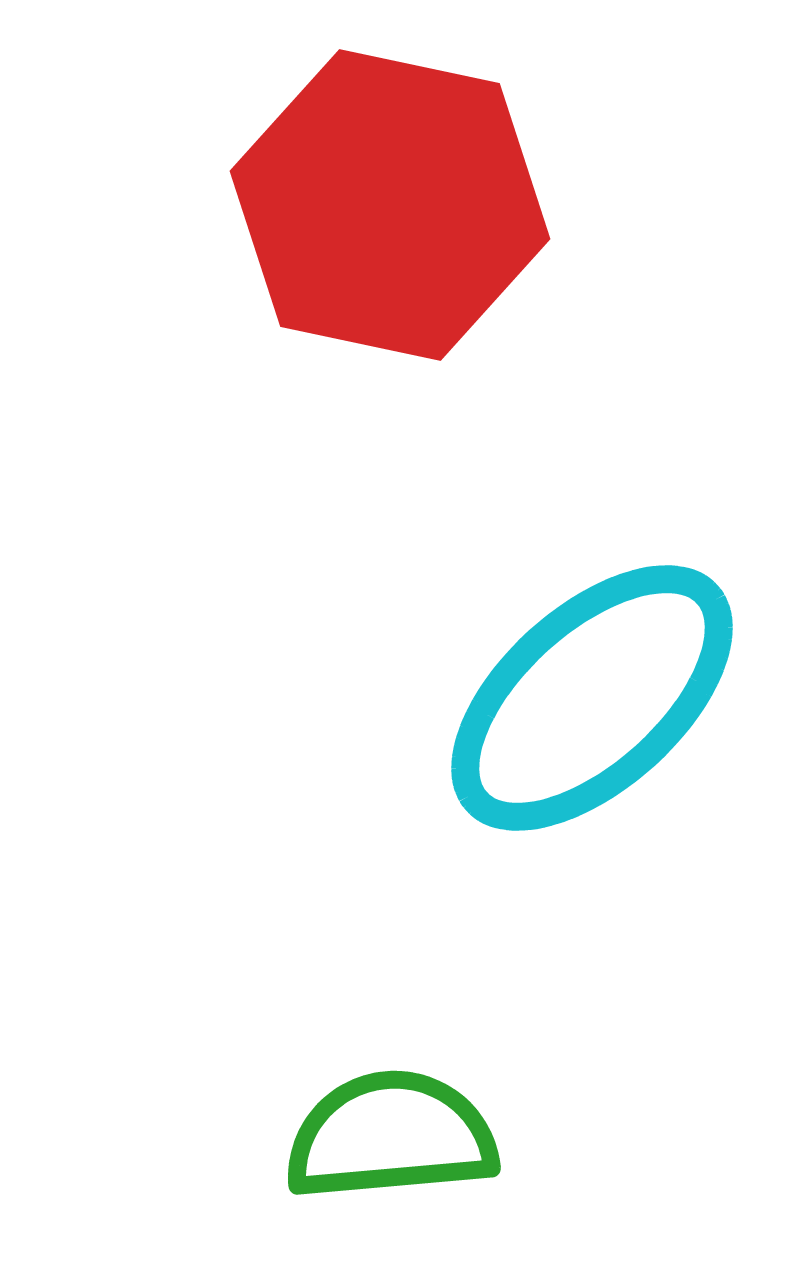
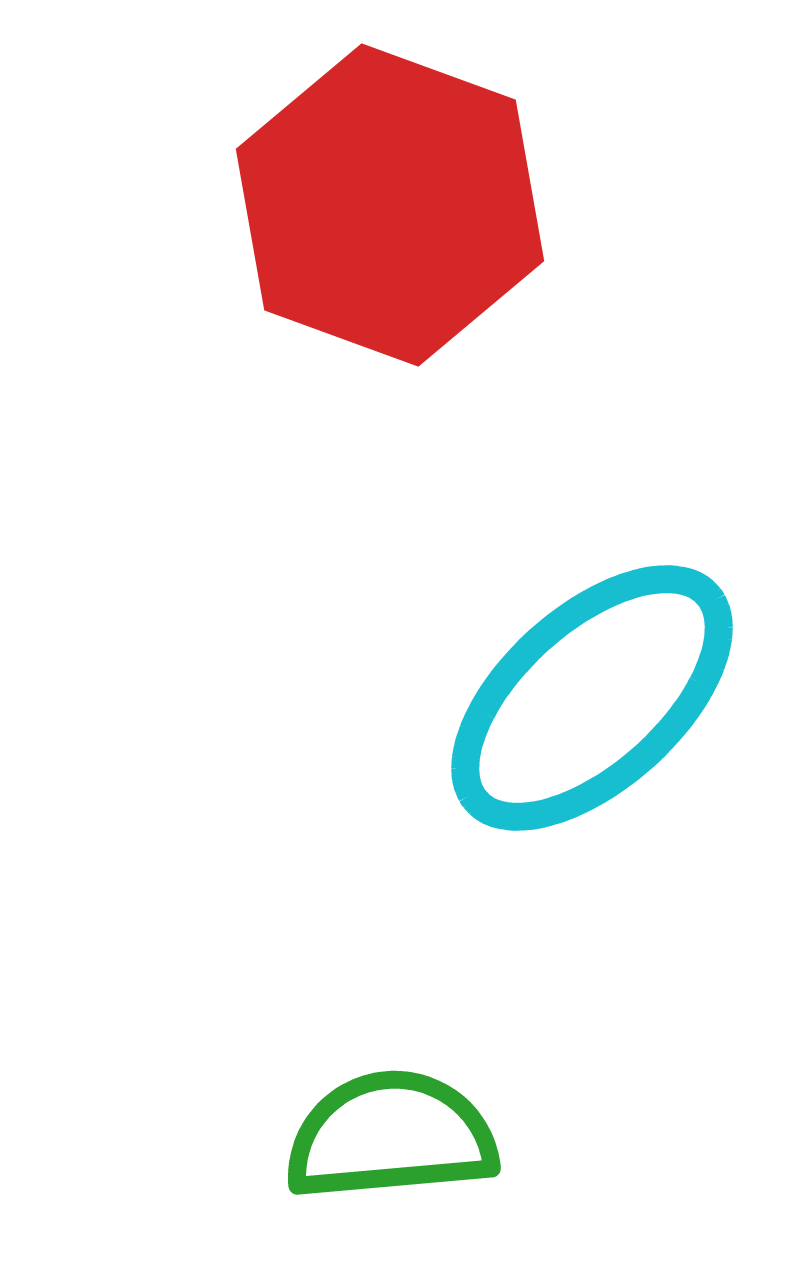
red hexagon: rotated 8 degrees clockwise
